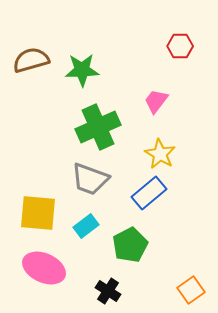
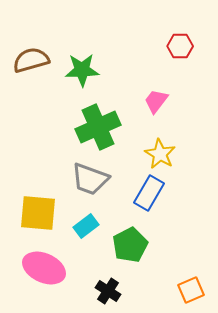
blue rectangle: rotated 20 degrees counterclockwise
orange square: rotated 12 degrees clockwise
